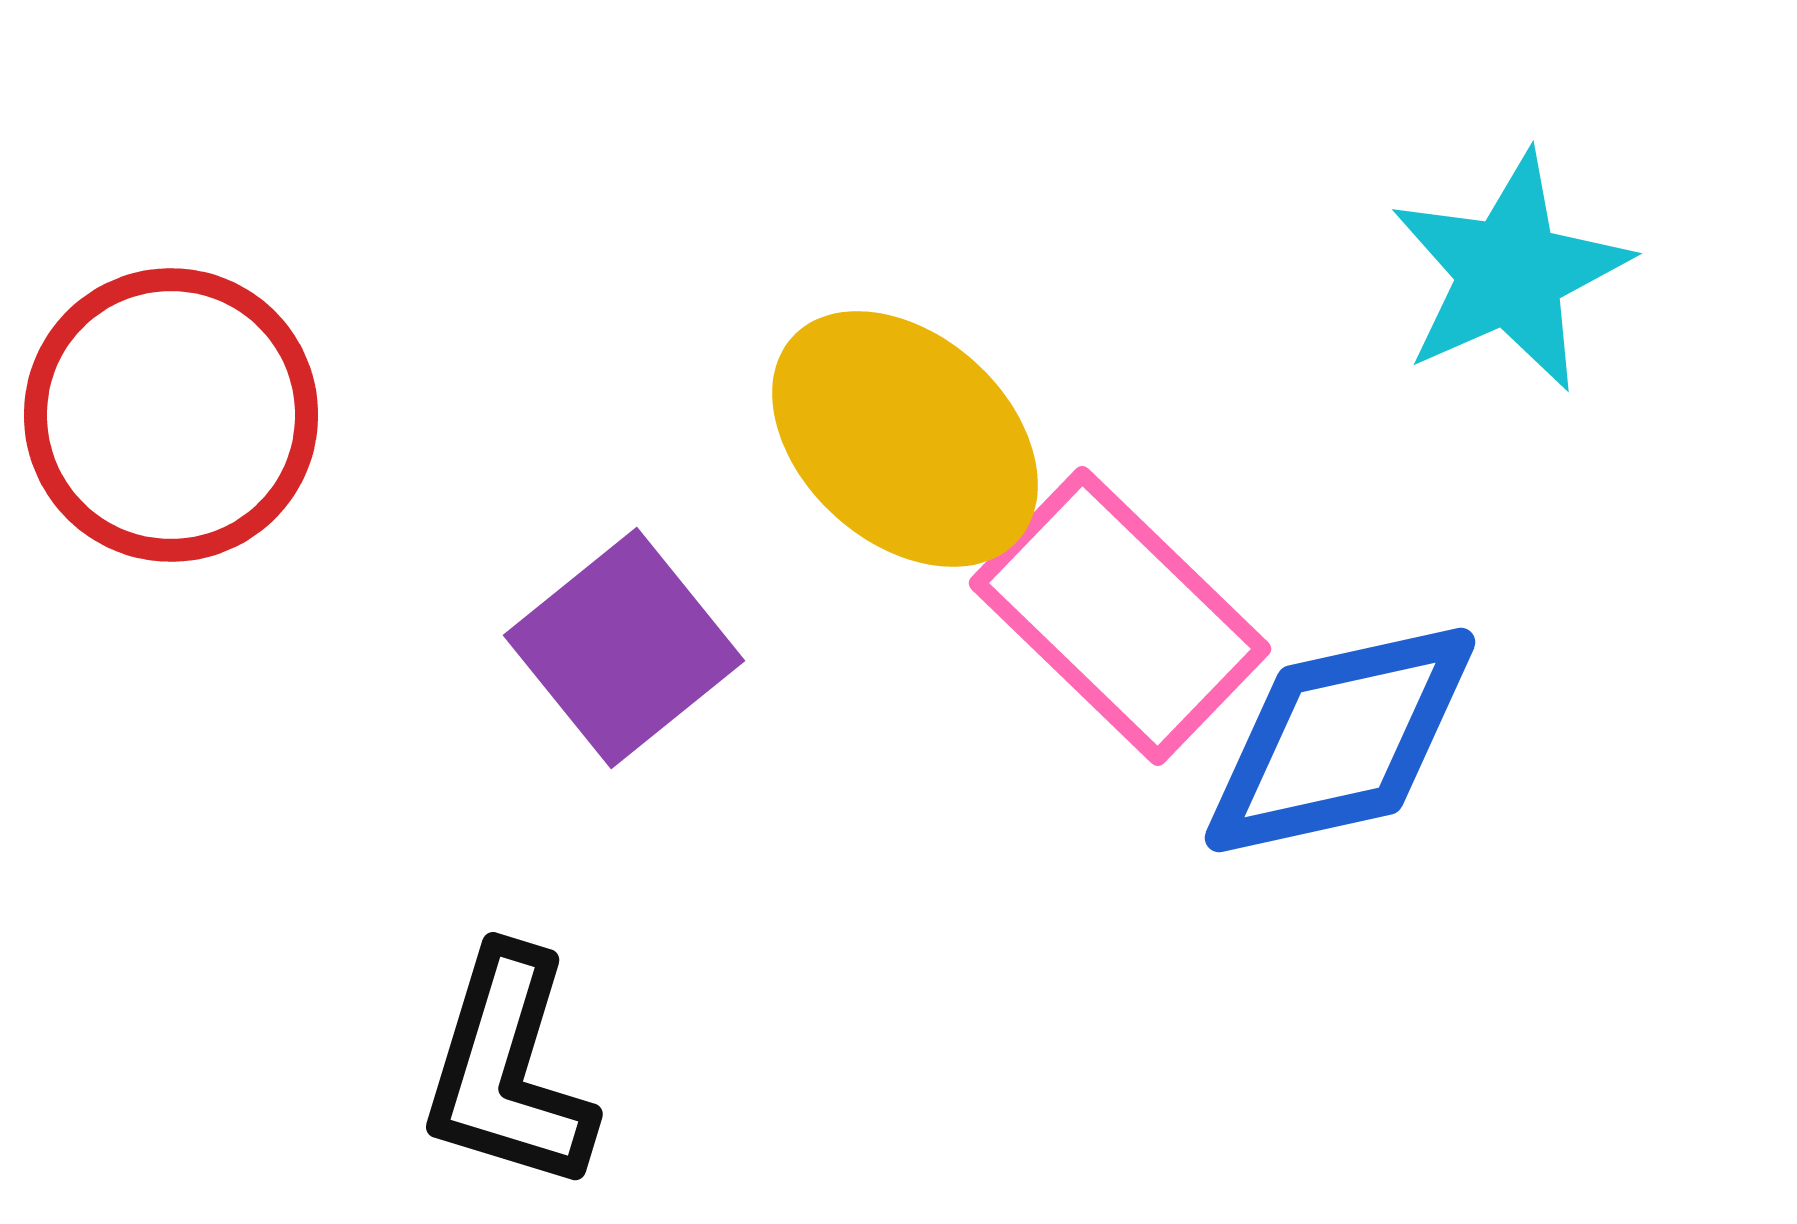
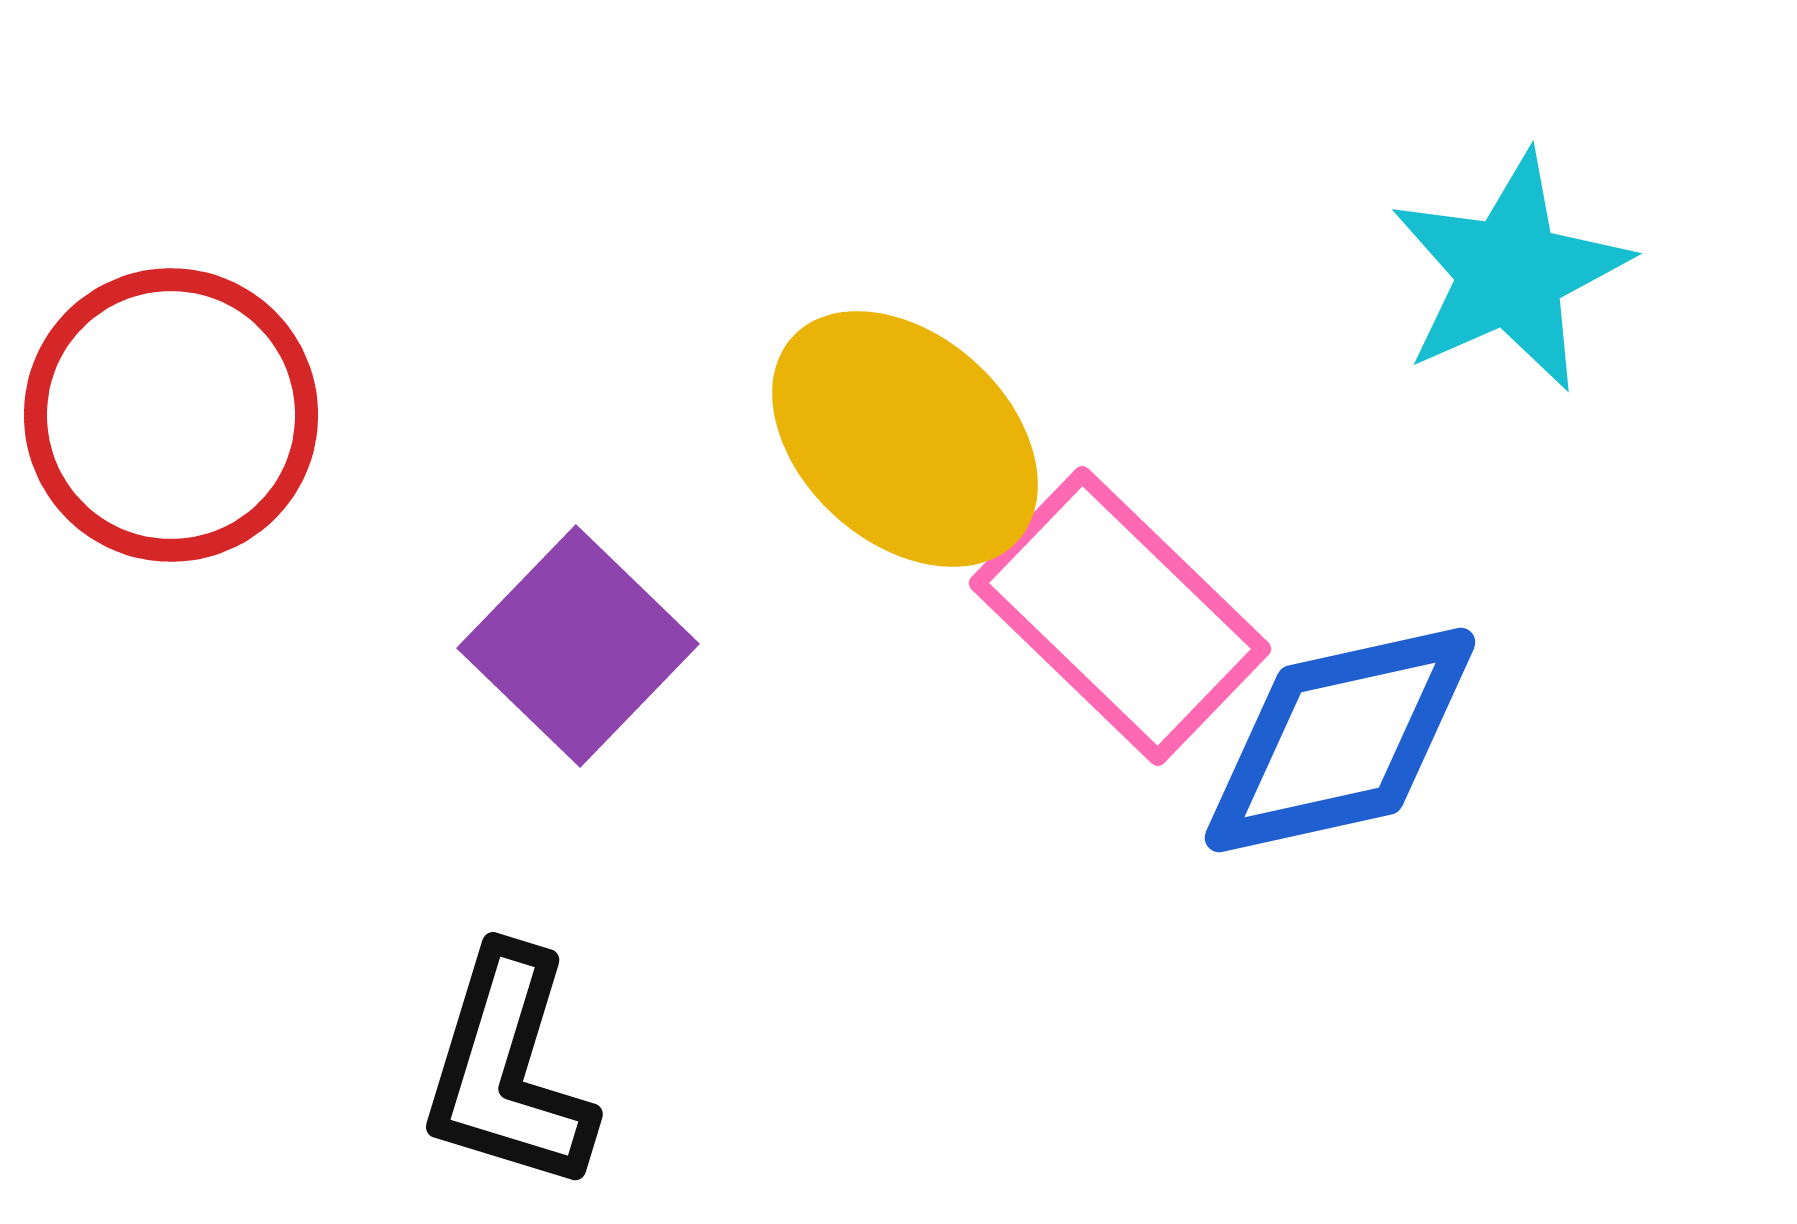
purple square: moved 46 px left, 2 px up; rotated 7 degrees counterclockwise
